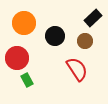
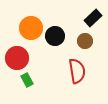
orange circle: moved 7 px right, 5 px down
red semicircle: moved 2 px down; rotated 25 degrees clockwise
